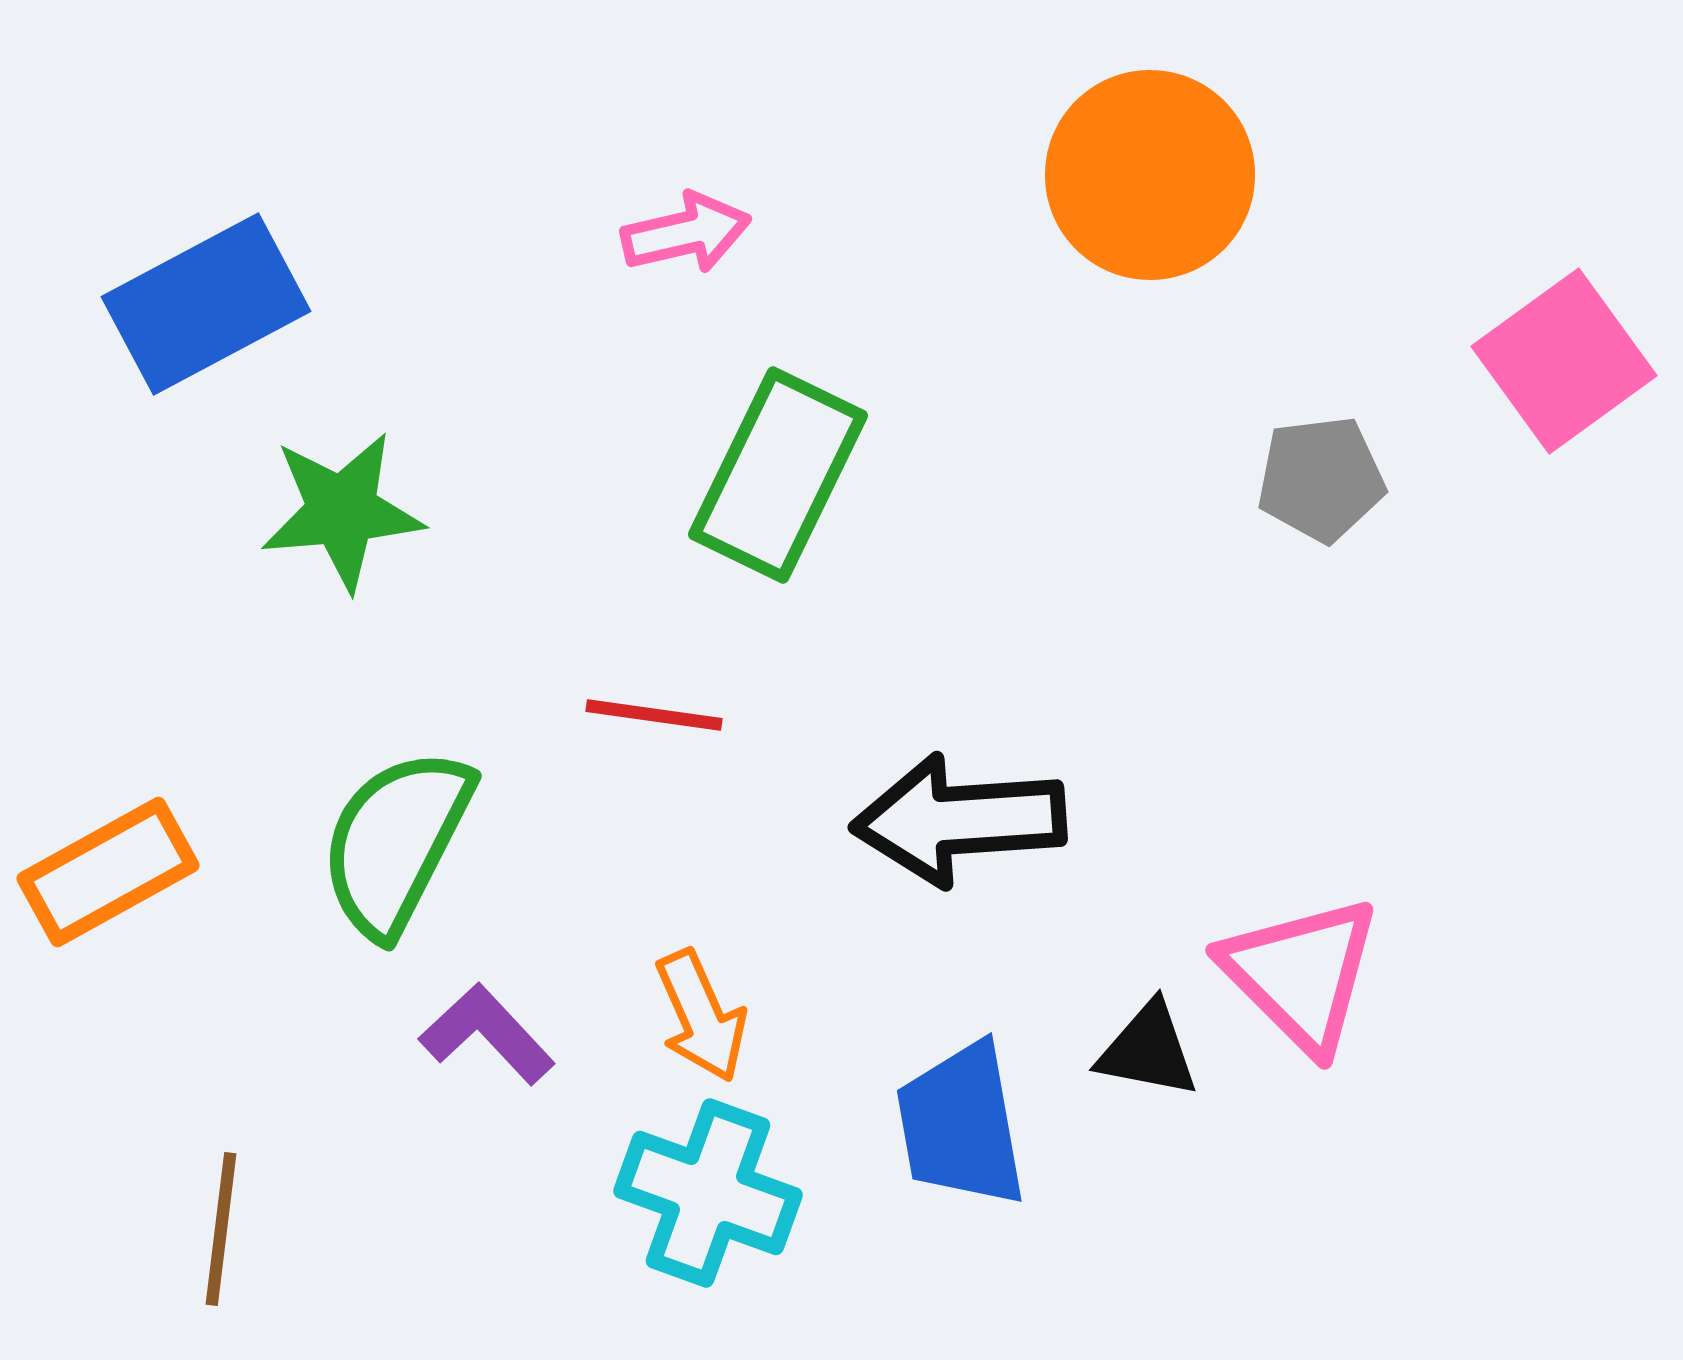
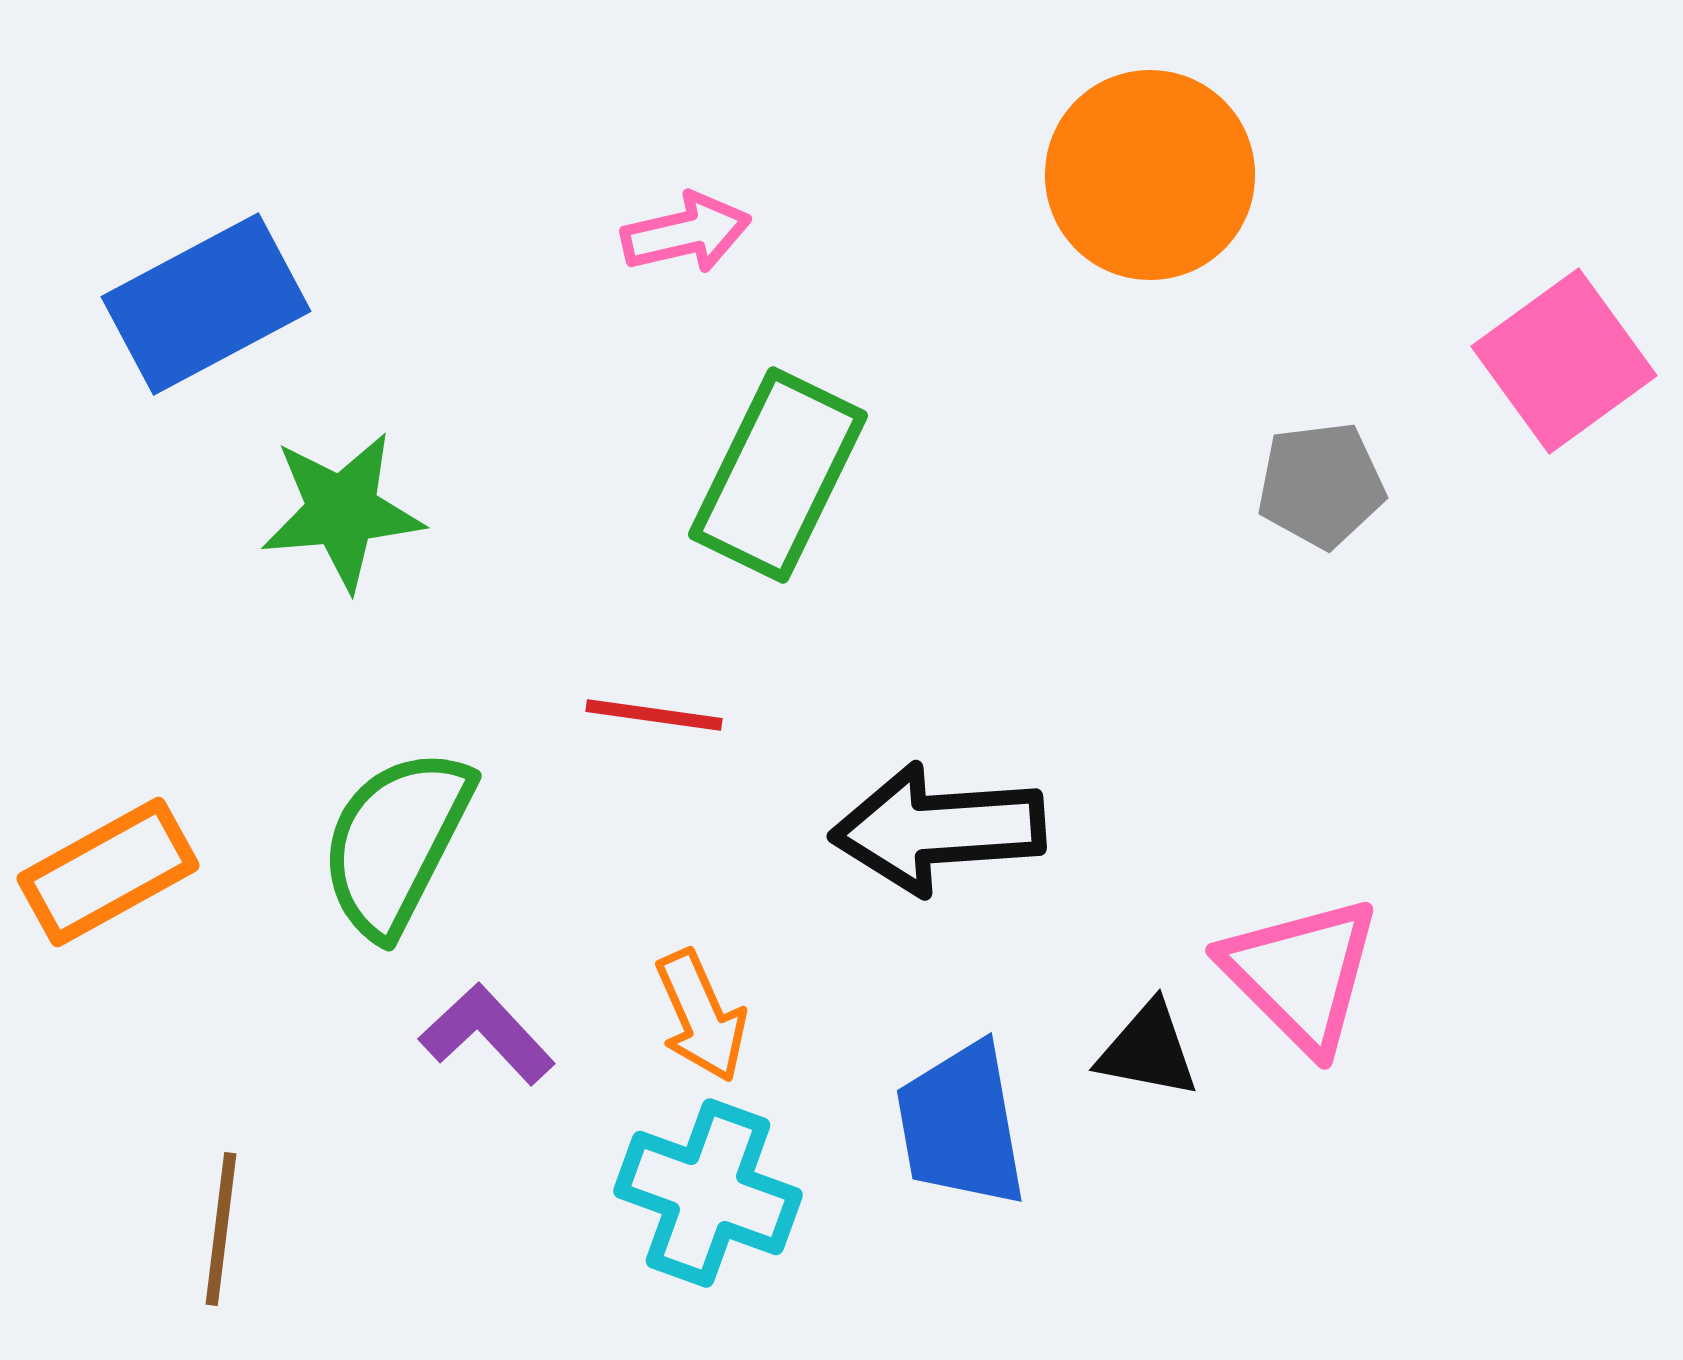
gray pentagon: moved 6 px down
black arrow: moved 21 px left, 9 px down
